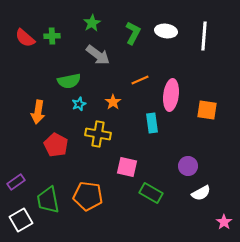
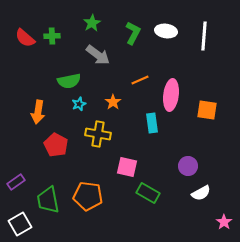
green rectangle: moved 3 px left
white square: moved 1 px left, 4 px down
